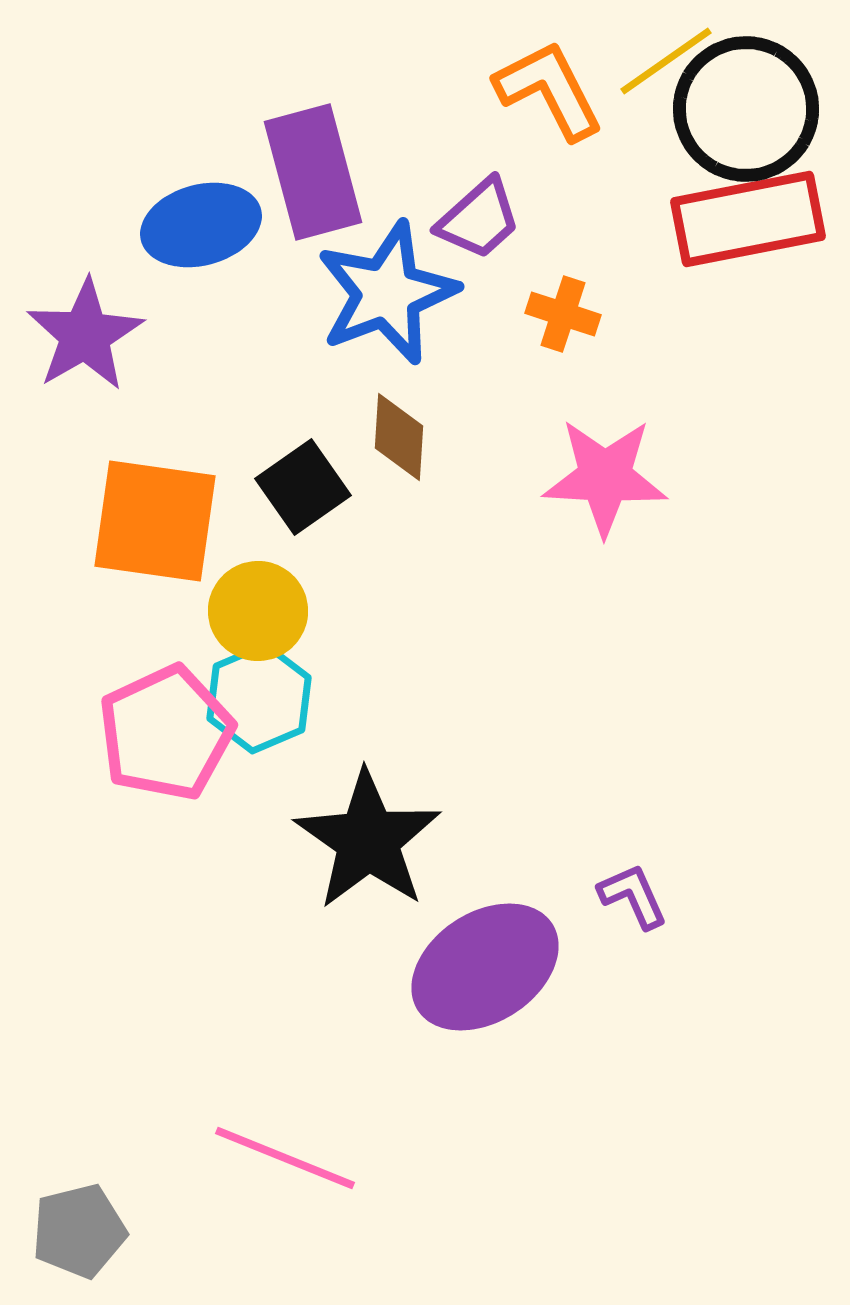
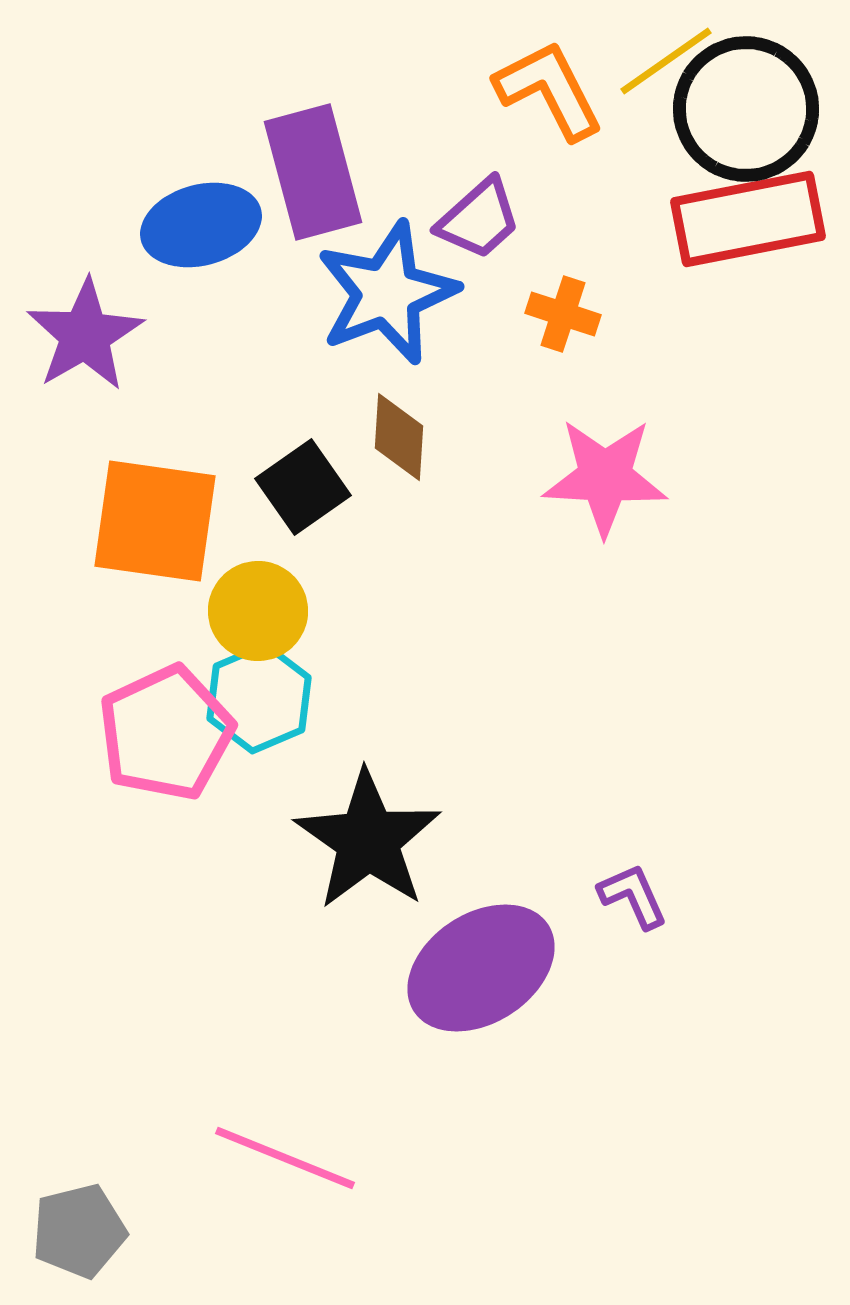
purple ellipse: moved 4 px left, 1 px down
